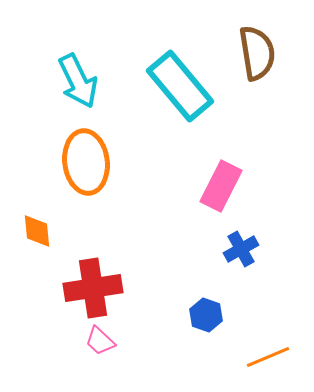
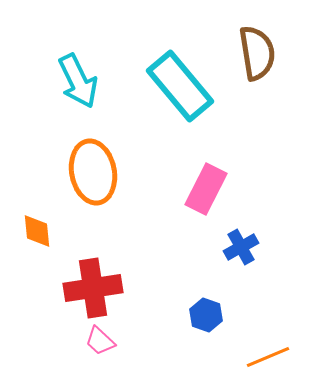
orange ellipse: moved 7 px right, 10 px down; rotated 4 degrees counterclockwise
pink rectangle: moved 15 px left, 3 px down
blue cross: moved 2 px up
